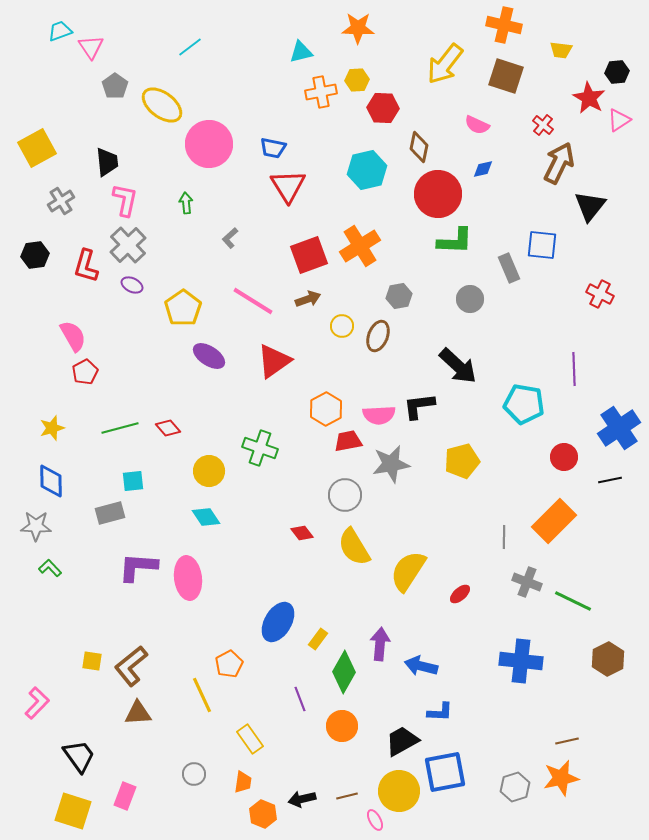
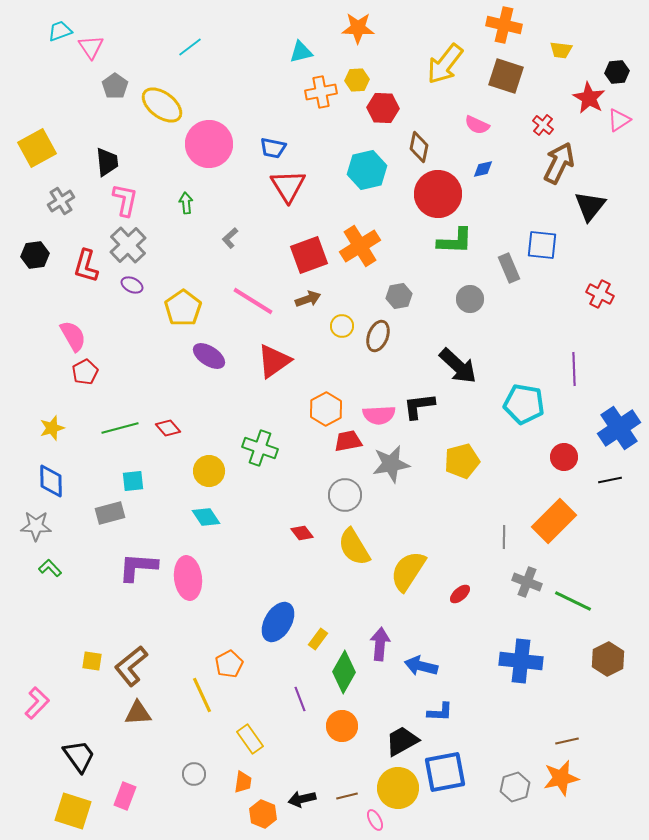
yellow circle at (399, 791): moved 1 px left, 3 px up
